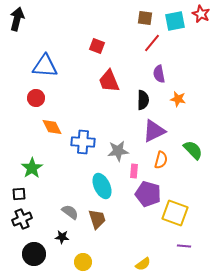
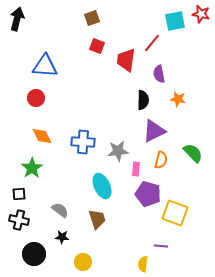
red star: rotated 12 degrees counterclockwise
brown square: moved 53 px left; rotated 28 degrees counterclockwise
red trapezoid: moved 17 px right, 21 px up; rotated 30 degrees clockwise
orange diamond: moved 10 px left, 9 px down
green semicircle: moved 3 px down
pink rectangle: moved 2 px right, 2 px up
gray semicircle: moved 10 px left, 2 px up
black cross: moved 3 px left, 1 px down; rotated 36 degrees clockwise
purple line: moved 23 px left
yellow semicircle: rotated 133 degrees clockwise
